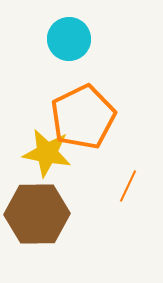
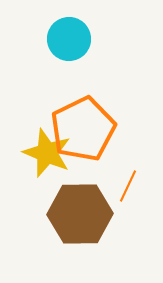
orange pentagon: moved 12 px down
yellow star: rotated 12 degrees clockwise
brown hexagon: moved 43 px right
